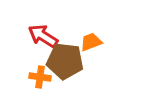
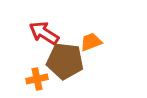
red arrow: moved 1 px right, 3 px up
orange cross: moved 3 px left, 2 px down; rotated 20 degrees counterclockwise
